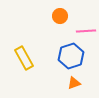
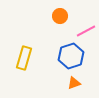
pink line: rotated 24 degrees counterclockwise
yellow rectangle: rotated 45 degrees clockwise
